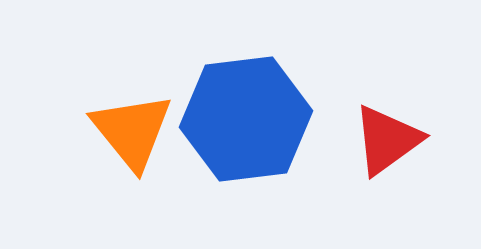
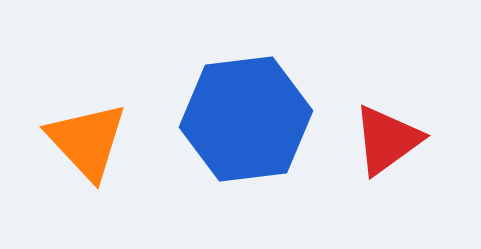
orange triangle: moved 45 px left, 10 px down; rotated 4 degrees counterclockwise
